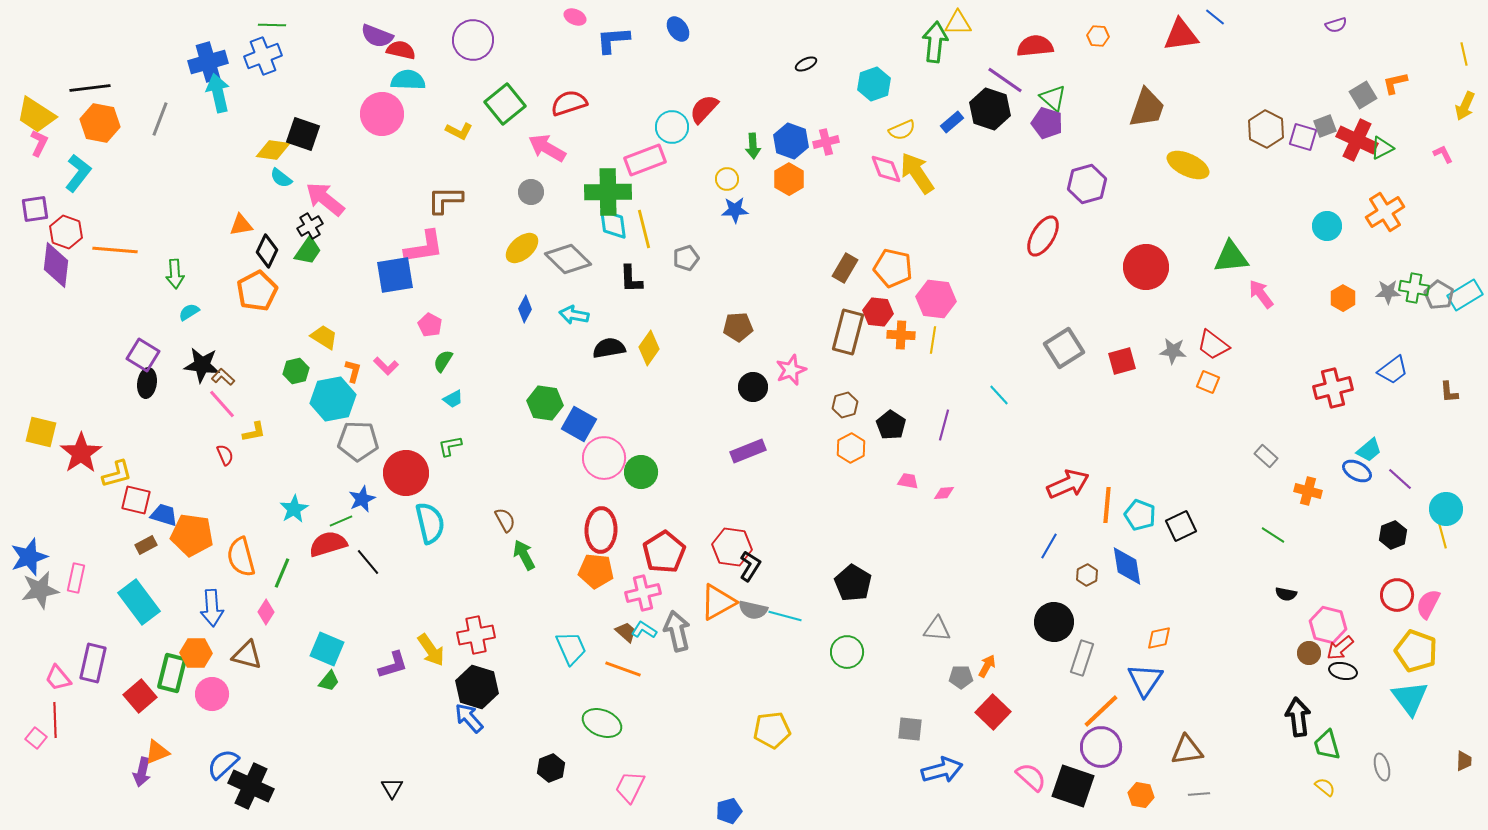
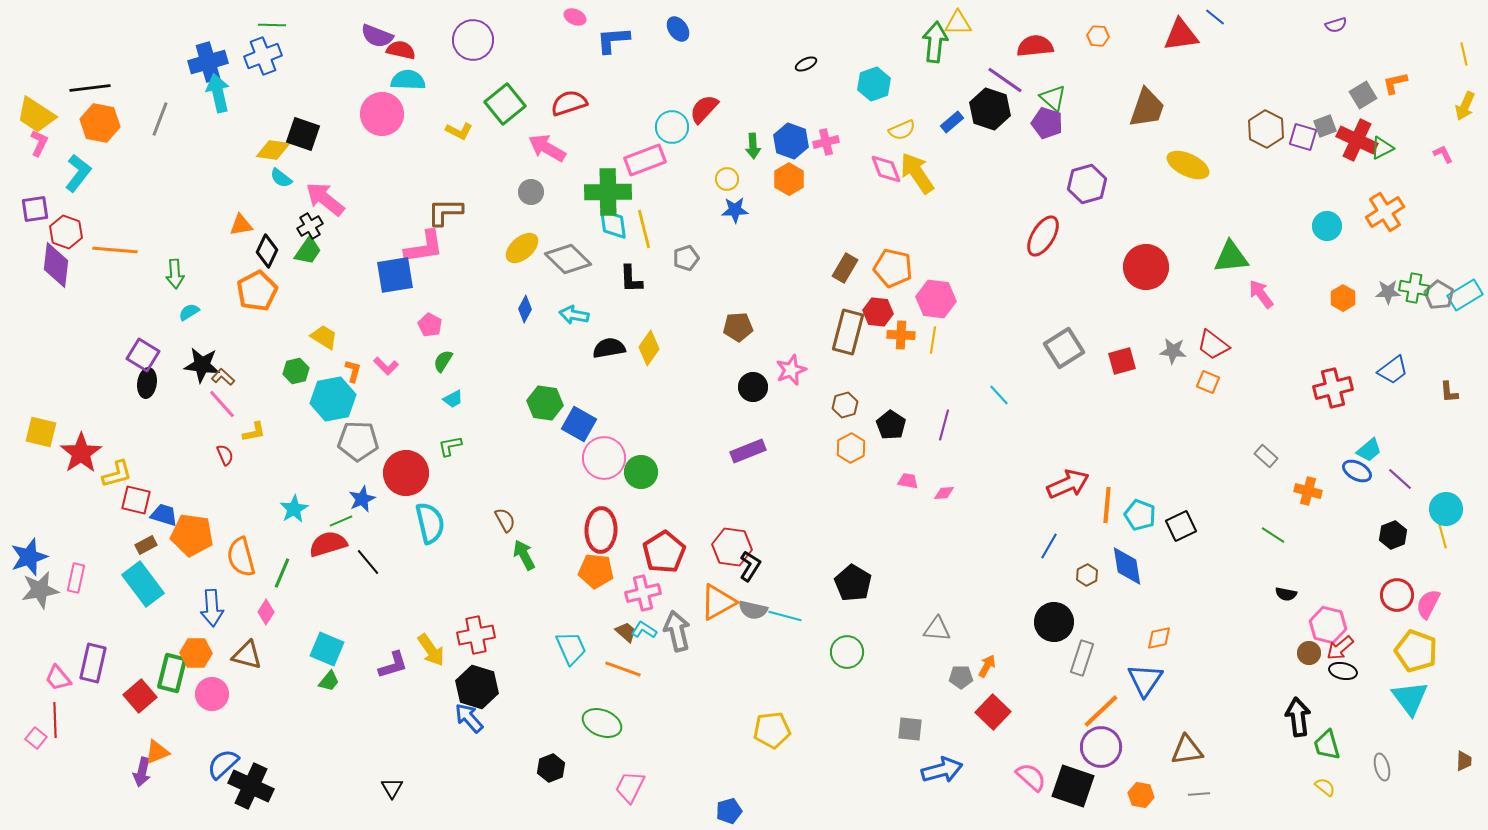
brown L-shape at (445, 200): moved 12 px down
cyan rectangle at (139, 602): moved 4 px right, 18 px up
